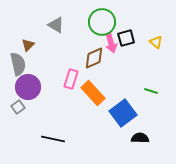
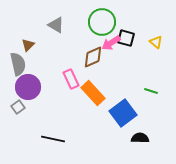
black square: rotated 30 degrees clockwise
pink arrow: rotated 72 degrees clockwise
brown diamond: moved 1 px left, 1 px up
pink rectangle: rotated 42 degrees counterclockwise
